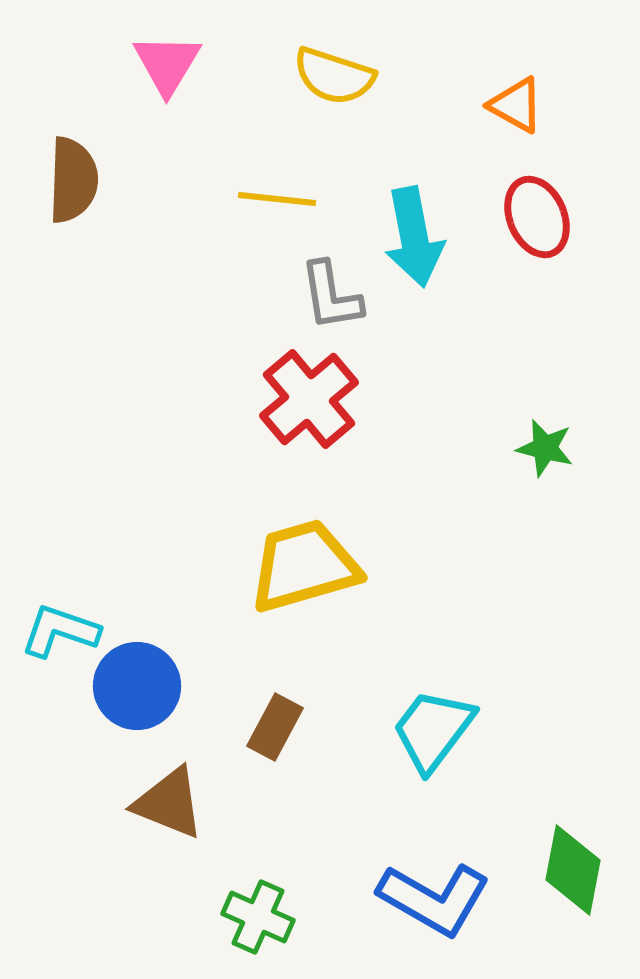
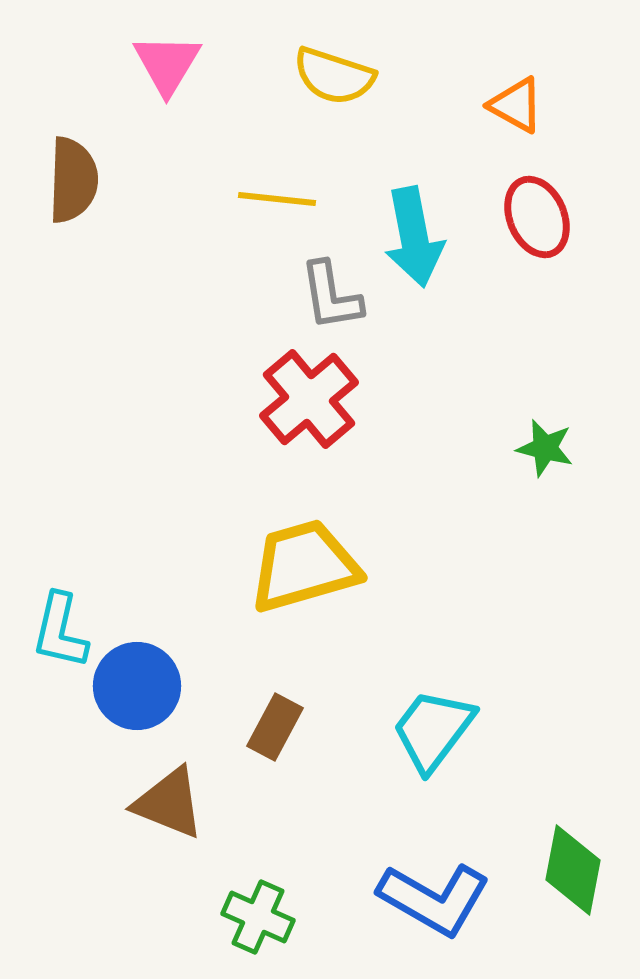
cyan L-shape: rotated 96 degrees counterclockwise
